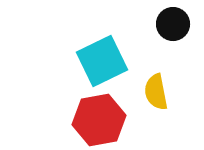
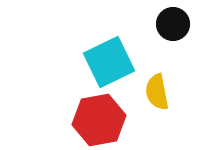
cyan square: moved 7 px right, 1 px down
yellow semicircle: moved 1 px right
